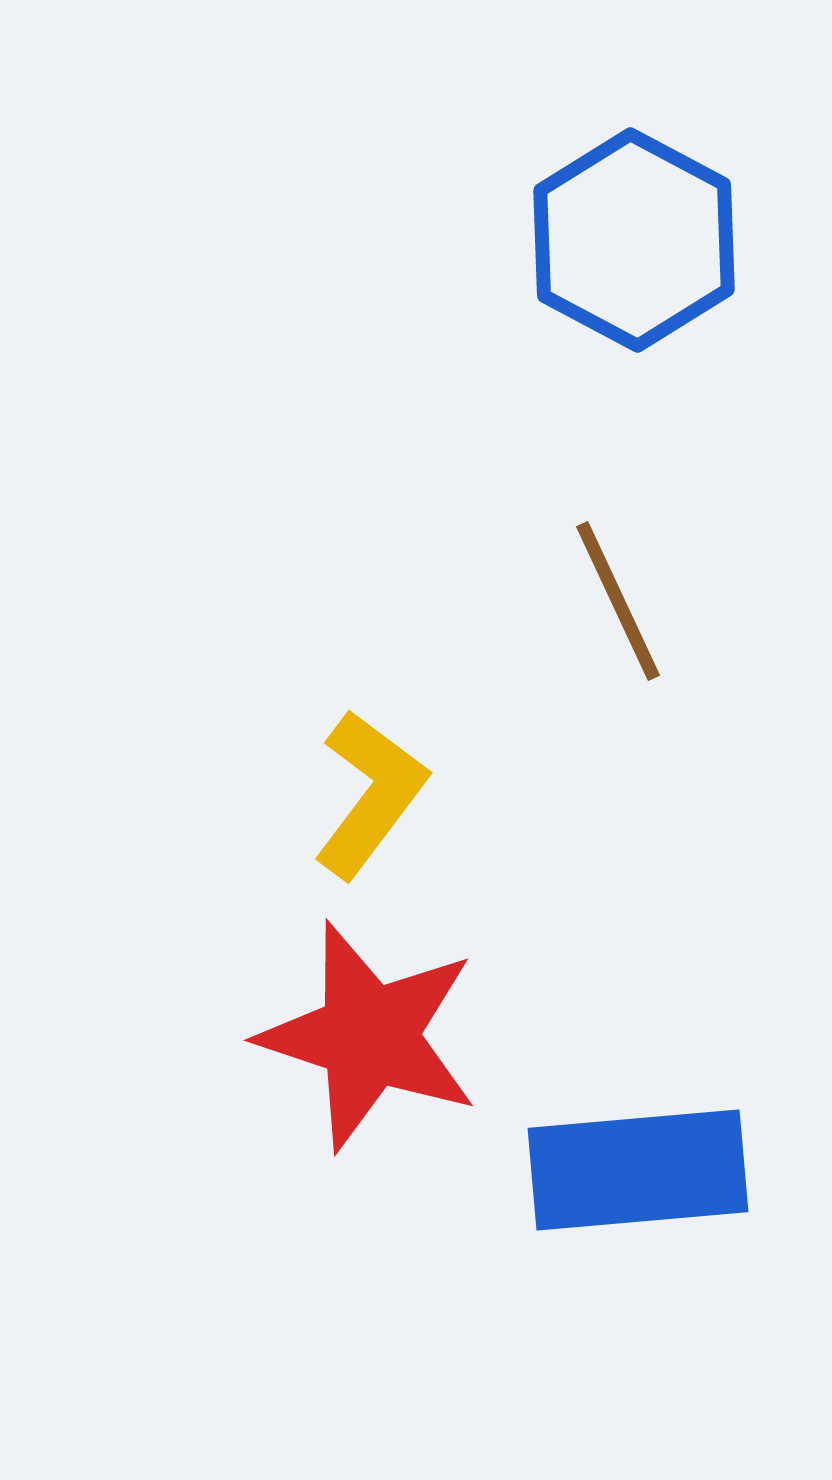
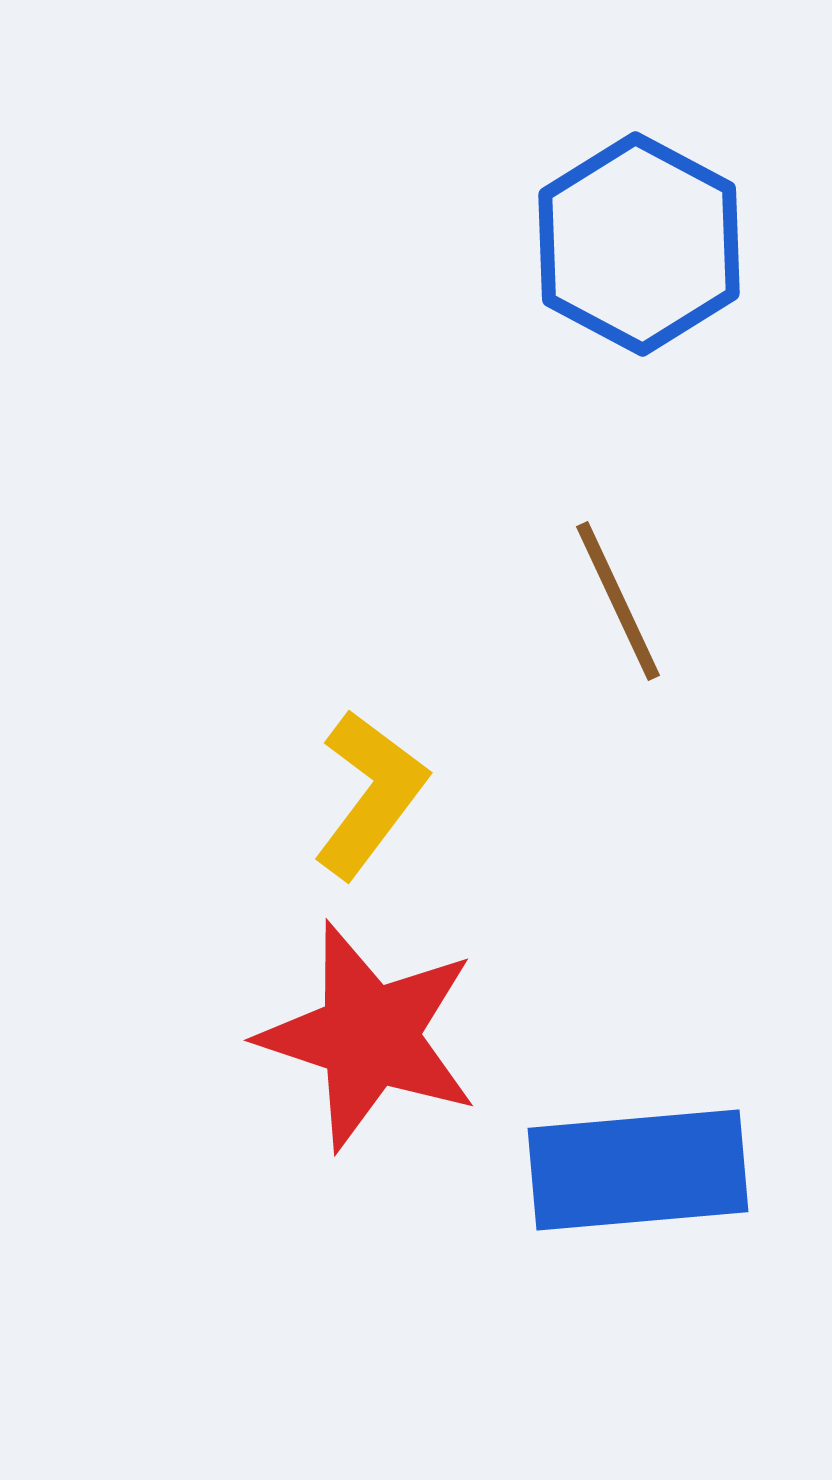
blue hexagon: moved 5 px right, 4 px down
